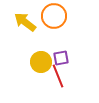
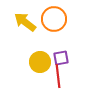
orange circle: moved 3 px down
yellow circle: moved 1 px left
red line: rotated 15 degrees clockwise
